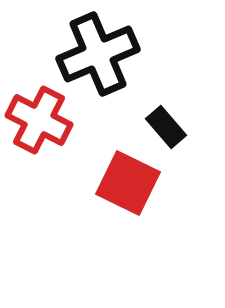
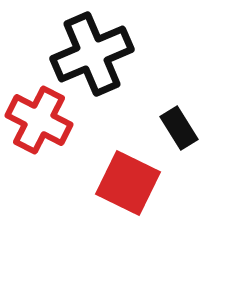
black cross: moved 6 px left
black rectangle: moved 13 px right, 1 px down; rotated 9 degrees clockwise
